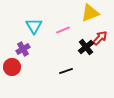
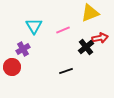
red arrow: rotated 35 degrees clockwise
